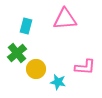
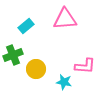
cyan rectangle: rotated 35 degrees clockwise
green cross: moved 4 px left, 2 px down; rotated 18 degrees clockwise
pink L-shape: moved 1 px up
cyan star: moved 6 px right
